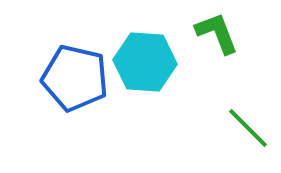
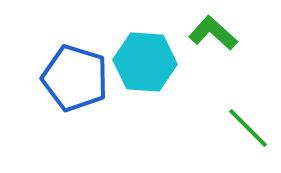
green L-shape: moved 4 px left; rotated 27 degrees counterclockwise
blue pentagon: rotated 4 degrees clockwise
